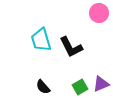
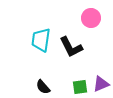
pink circle: moved 8 px left, 5 px down
cyan trapezoid: rotated 25 degrees clockwise
green square: rotated 21 degrees clockwise
